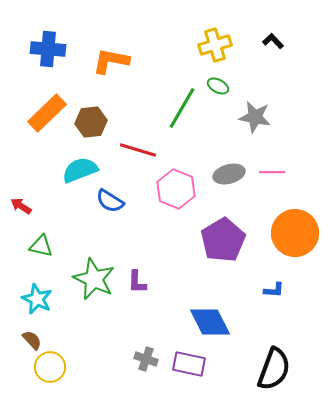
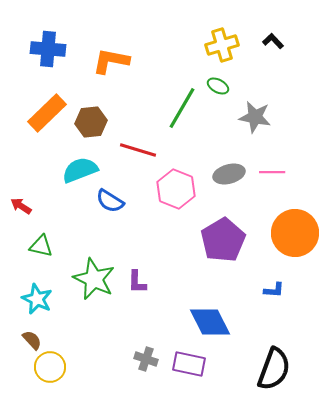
yellow cross: moved 7 px right
